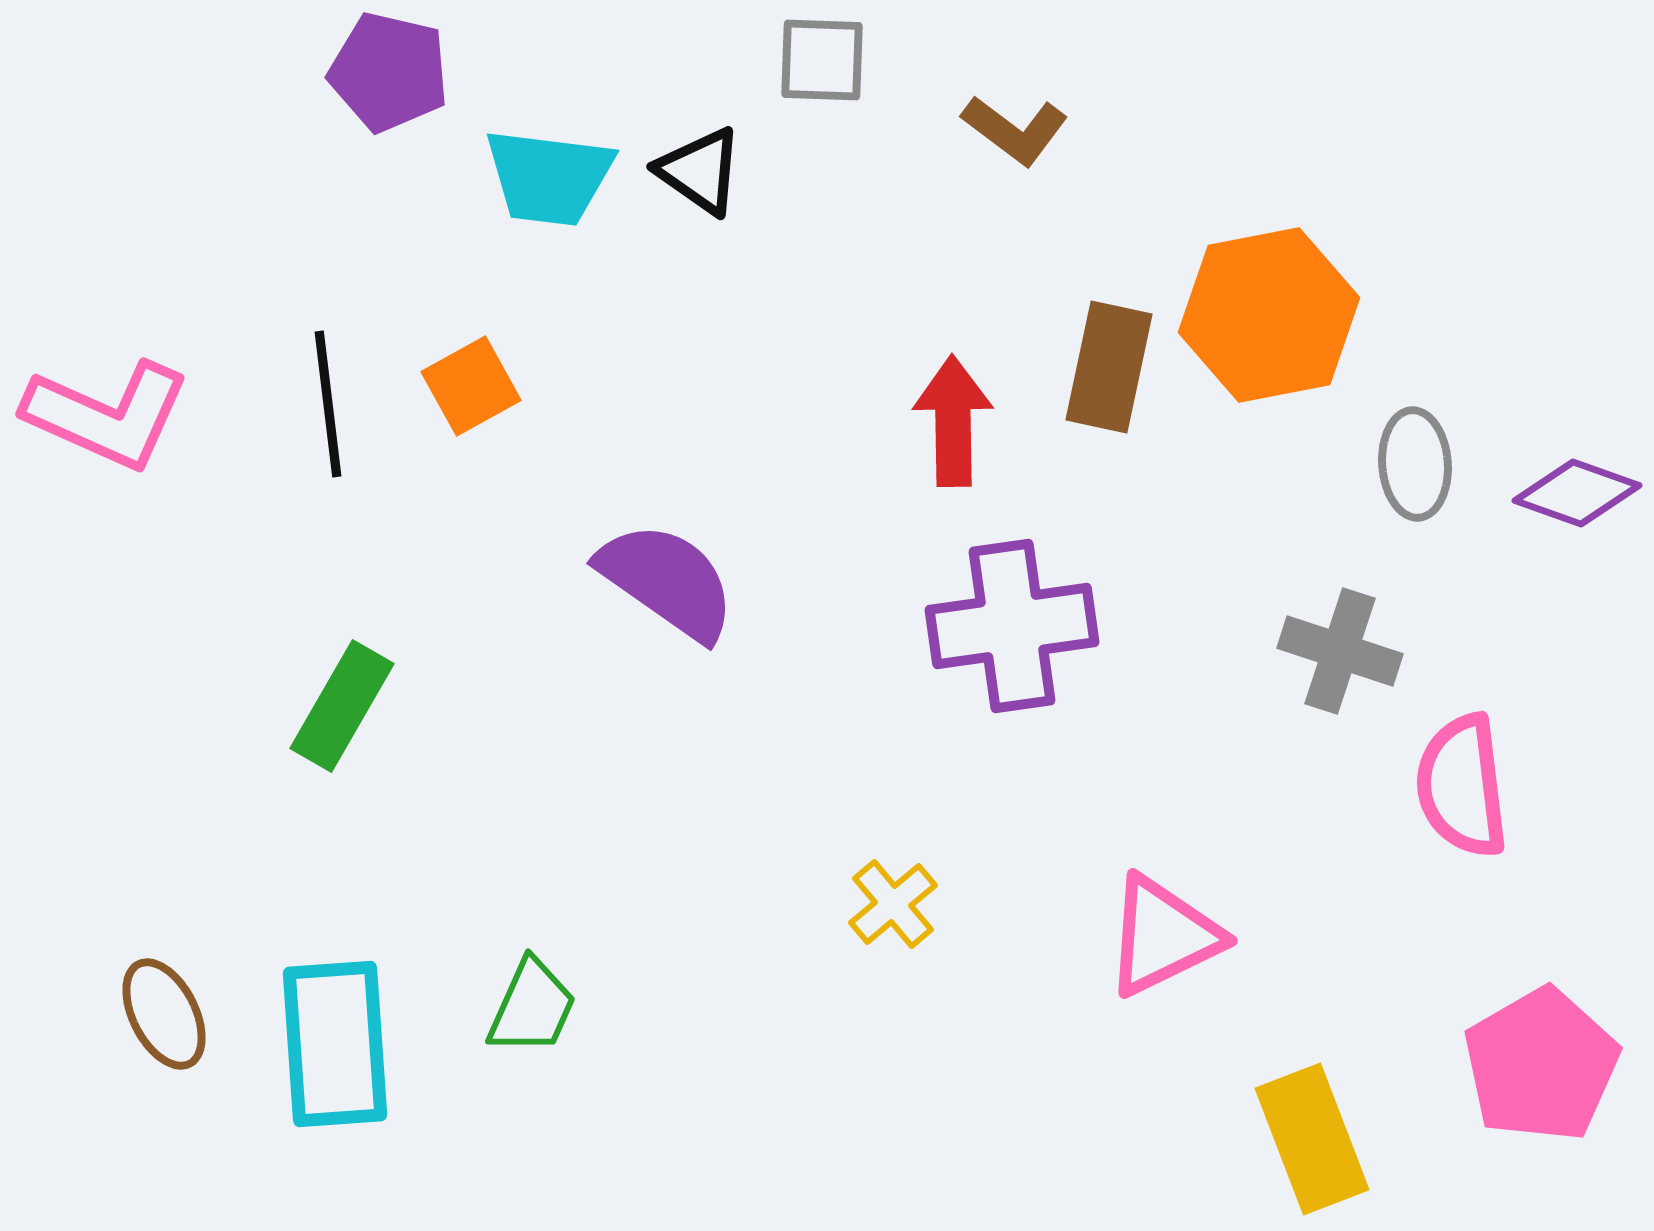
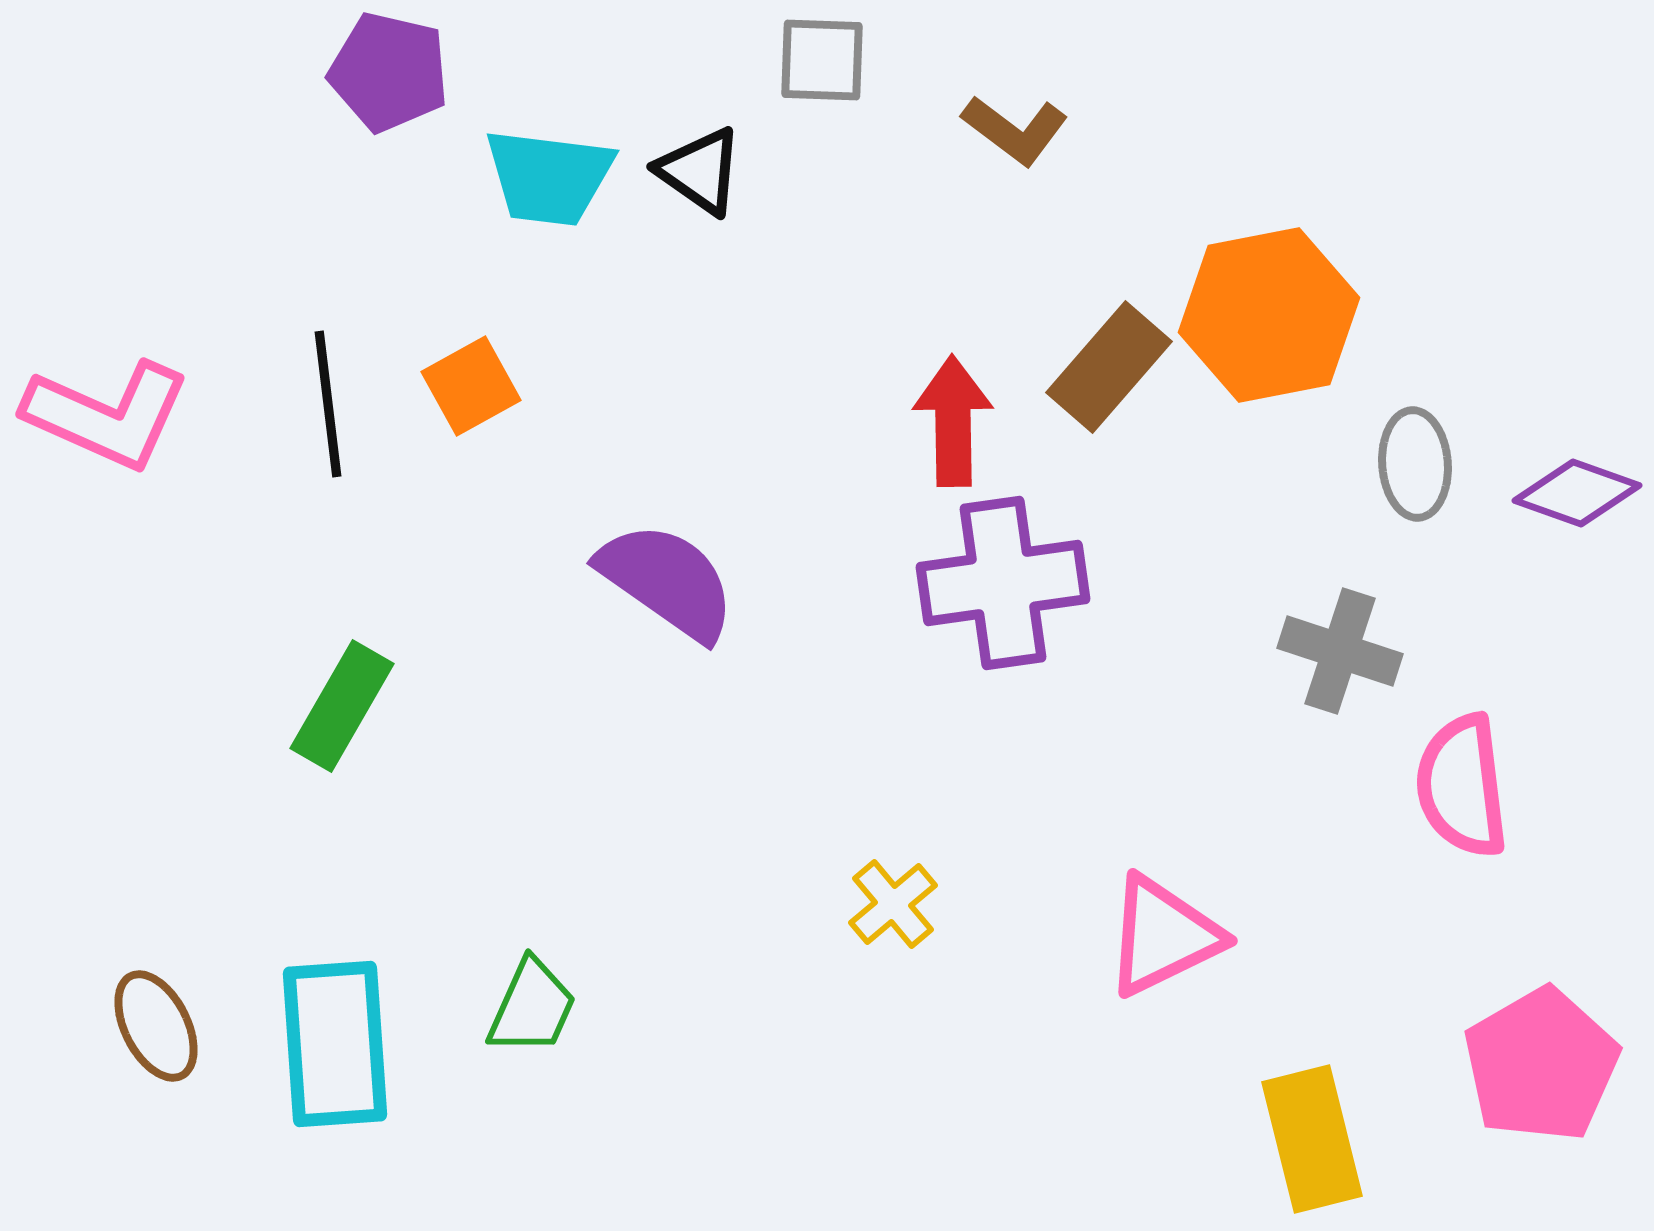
brown rectangle: rotated 29 degrees clockwise
purple cross: moved 9 px left, 43 px up
brown ellipse: moved 8 px left, 12 px down
yellow rectangle: rotated 7 degrees clockwise
